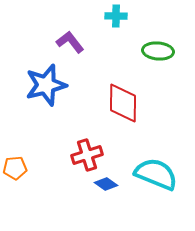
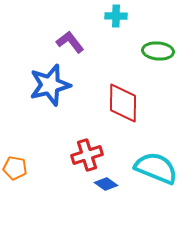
blue star: moved 4 px right
orange pentagon: rotated 15 degrees clockwise
cyan semicircle: moved 6 px up
